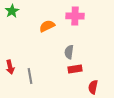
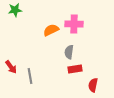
green star: moved 3 px right, 1 px up; rotated 24 degrees clockwise
pink cross: moved 1 px left, 8 px down
orange semicircle: moved 4 px right, 4 px down
red arrow: moved 1 px right; rotated 24 degrees counterclockwise
red semicircle: moved 2 px up
